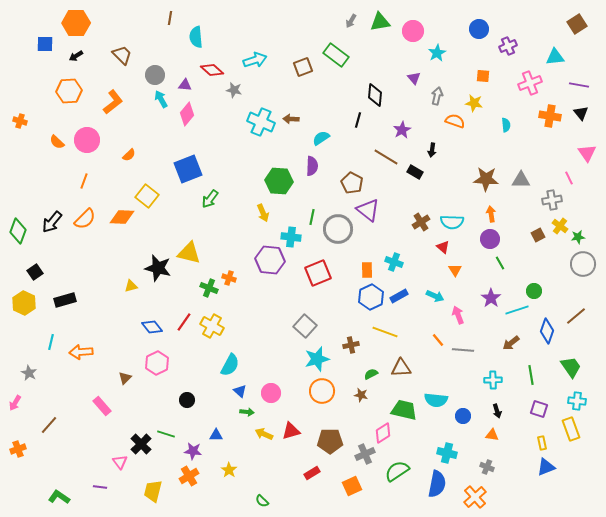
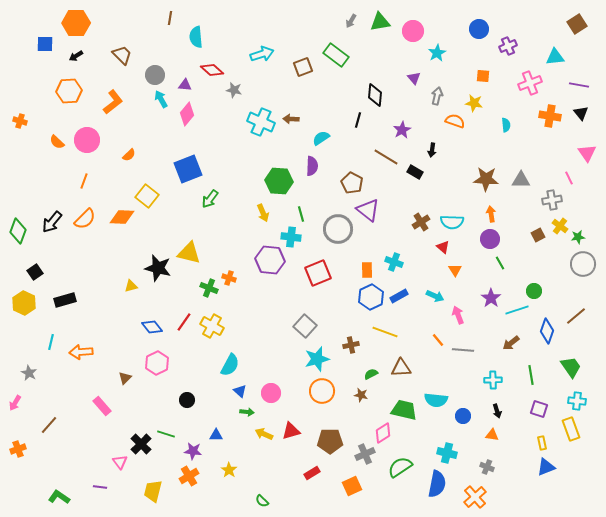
cyan arrow at (255, 60): moved 7 px right, 6 px up
green line at (312, 217): moved 11 px left, 3 px up; rotated 28 degrees counterclockwise
green semicircle at (397, 471): moved 3 px right, 4 px up
